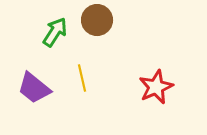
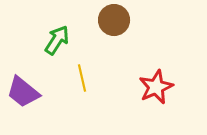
brown circle: moved 17 px right
green arrow: moved 2 px right, 8 px down
purple trapezoid: moved 11 px left, 4 px down
